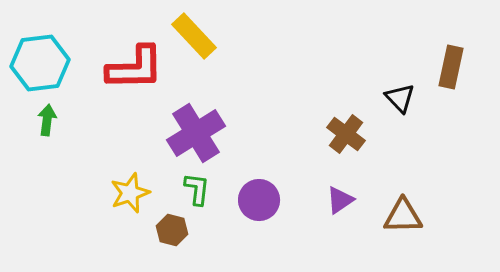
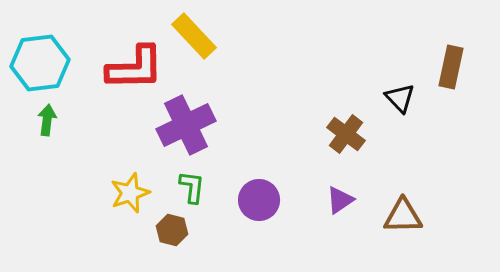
purple cross: moved 10 px left, 8 px up; rotated 6 degrees clockwise
green L-shape: moved 5 px left, 2 px up
